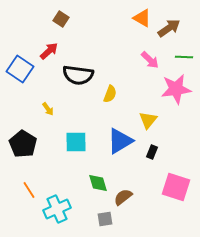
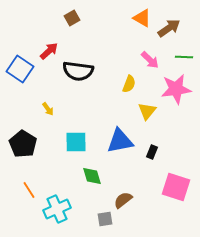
brown square: moved 11 px right, 1 px up; rotated 28 degrees clockwise
black semicircle: moved 4 px up
yellow semicircle: moved 19 px right, 10 px up
yellow triangle: moved 1 px left, 9 px up
blue triangle: rotated 20 degrees clockwise
green diamond: moved 6 px left, 7 px up
brown semicircle: moved 3 px down
